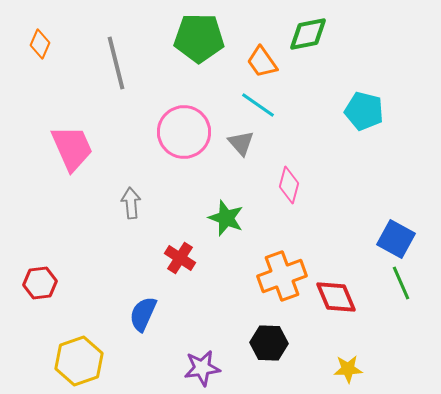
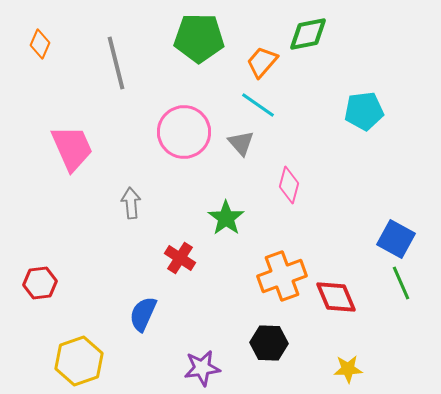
orange trapezoid: rotated 76 degrees clockwise
cyan pentagon: rotated 21 degrees counterclockwise
green star: rotated 15 degrees clockwise
